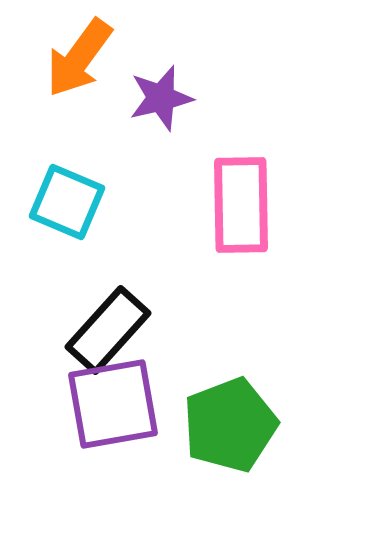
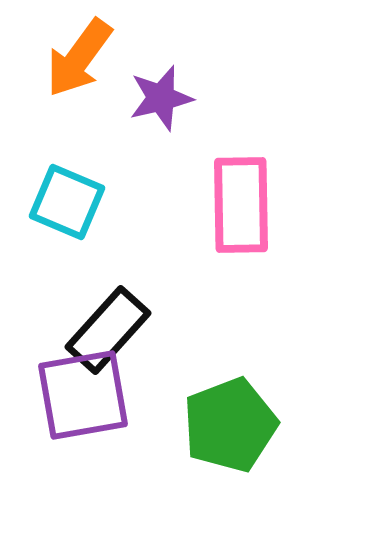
purple square: moved 30 px left, 9 px up
